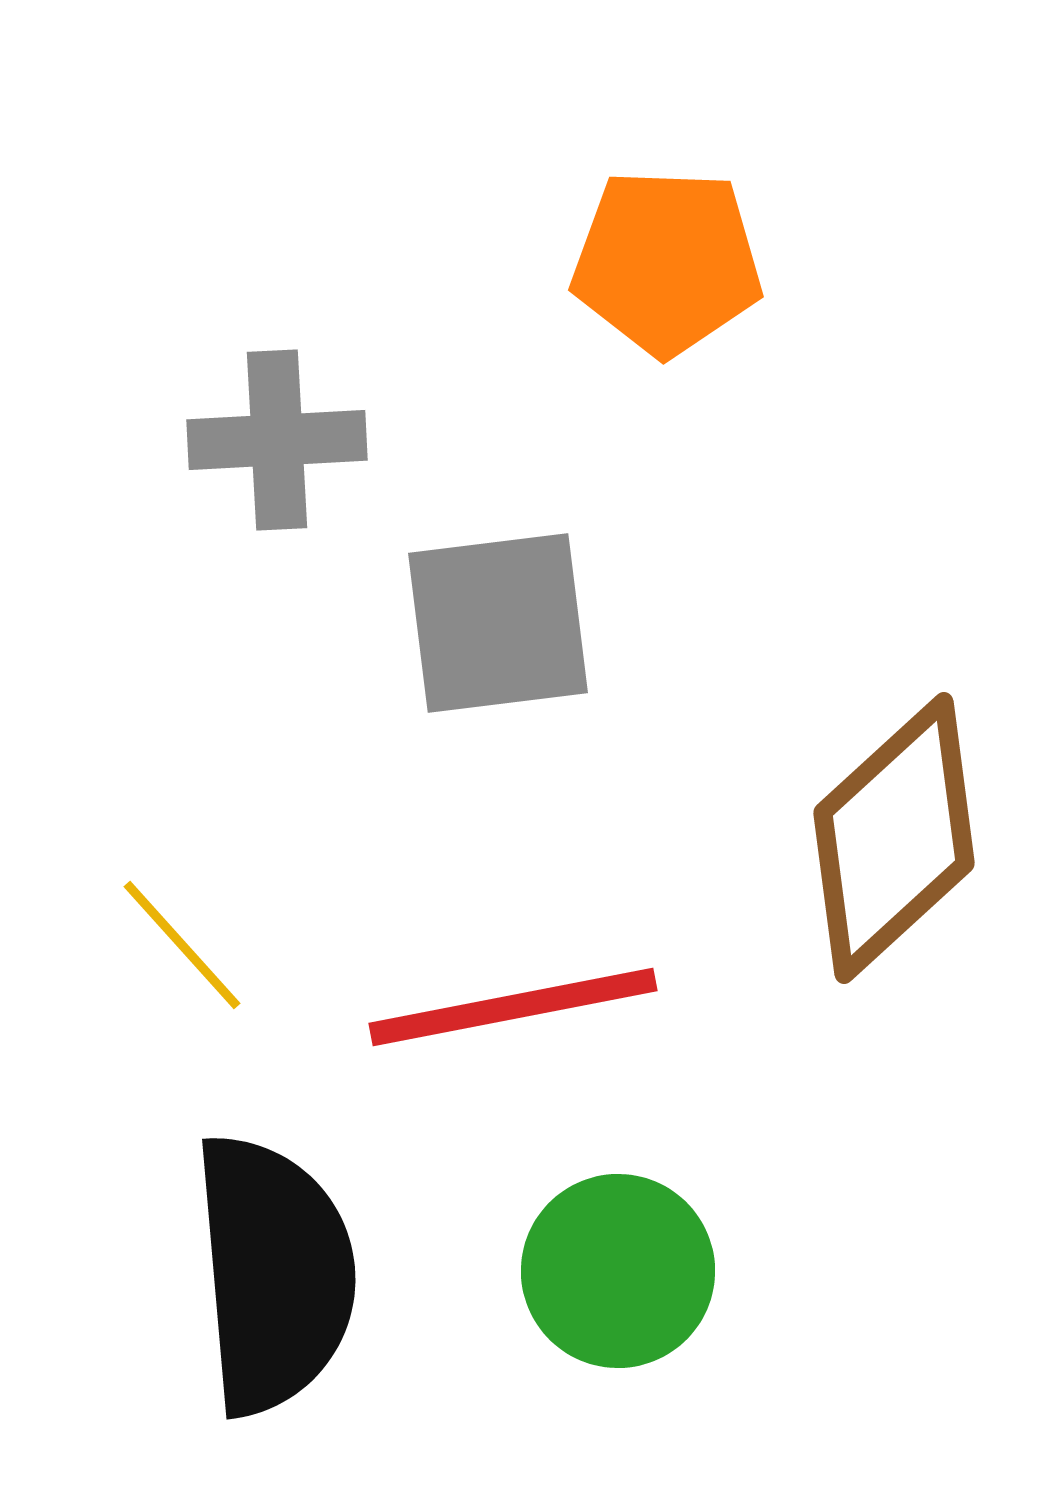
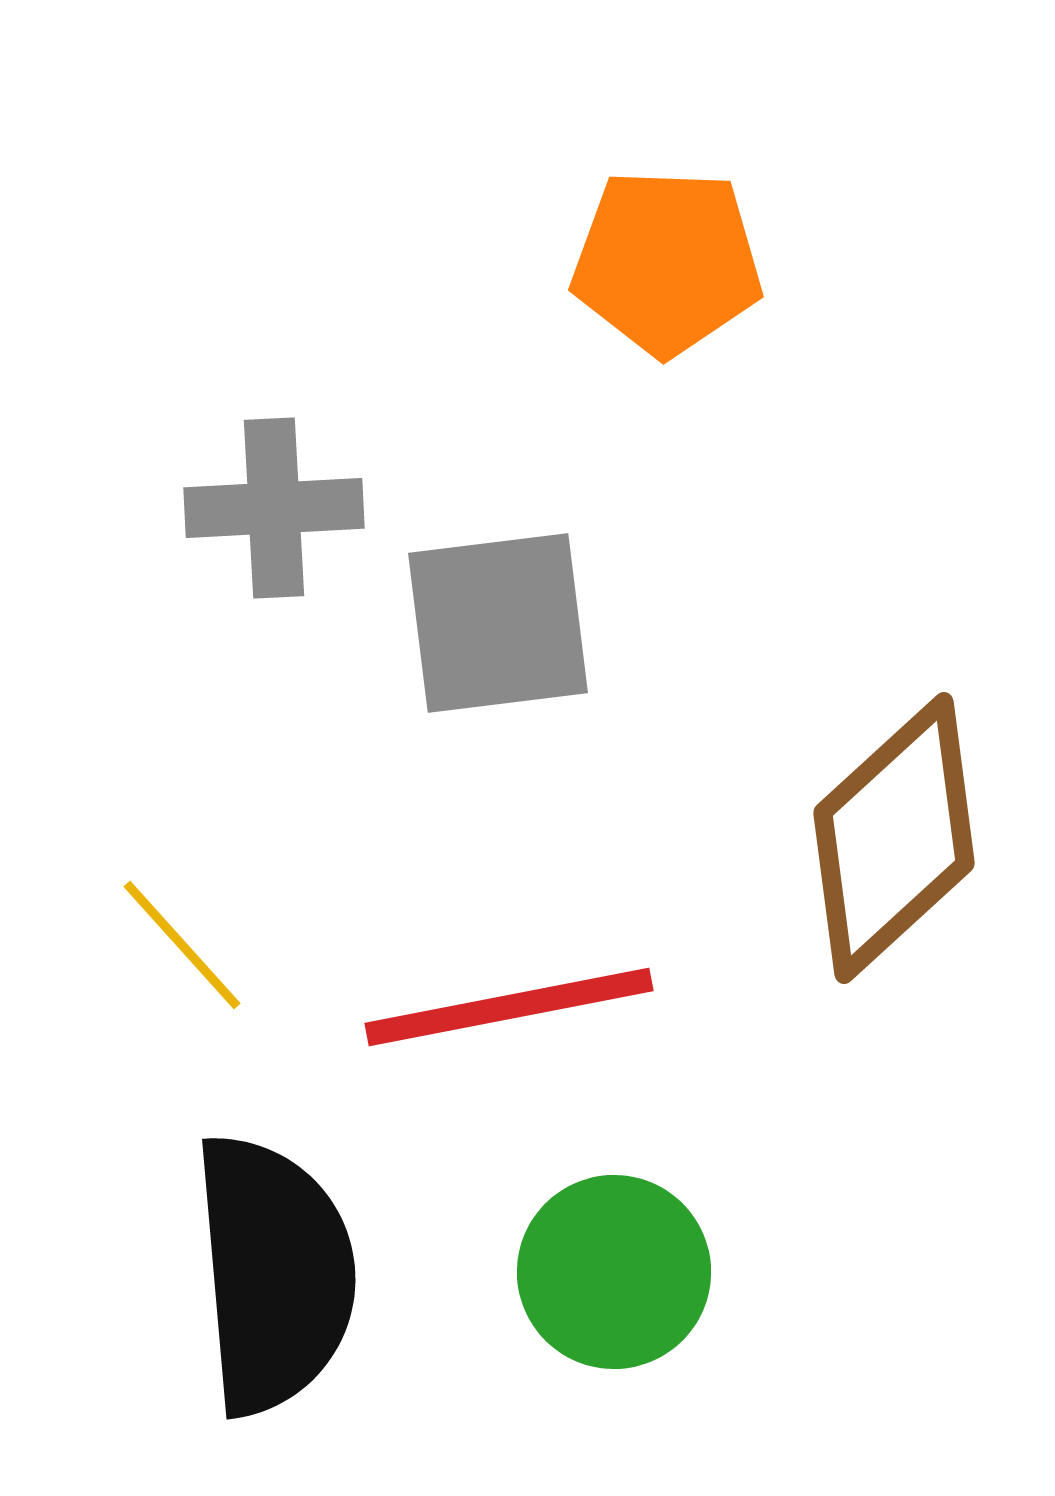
gray cross: moved 3 px left, 68 px down
red line: moved 4 px left
green circle: moved 4 px left, 1 px down
